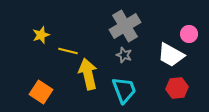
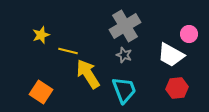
yellow arrow: rotated 20 degrees counterclockwise
